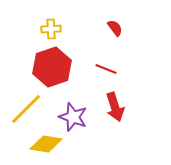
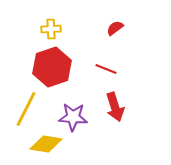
red semicircle: rotated 90 degrees counterclockwise
yellow line: rotated 18 degrees counterclockwise
purple star: rotated 16 degrees counterclockwise
